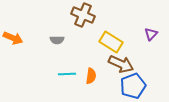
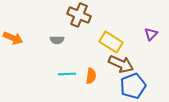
brown cross: moved 4 px left
